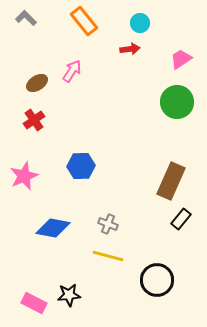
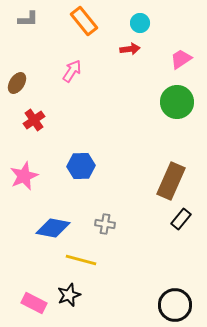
gray L-shape: moved 2 px right, 1 px down; rotated 135 degrees clockwise
brown ellipse: moved 20 px left; rotated 25 degrees counterclockwise
gray cross: moved 3 px left; rotated 12 degrees counterclockwise
yellow line: moved 27 px left, 4 px down
black circle: moved 18 px right, 25 px down
black star: rotated 15 degrees counterclockwise
